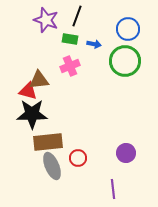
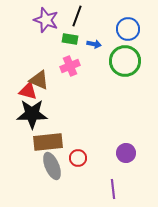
brown triangle: rotated 30 degrees clockwise
